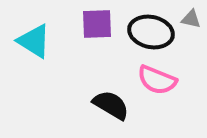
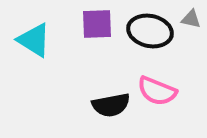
black ellipse: moved 1 px left, 1 px up
cyan triangle: moved 1 px up
pink semicircle: moved 11 px down
black semicircle: rotated 138 degrees clockwise
